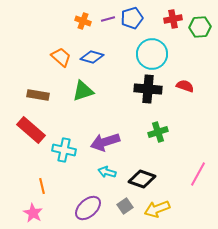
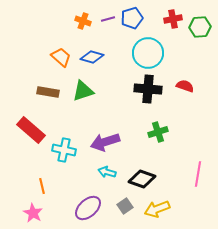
cyan circle: moved 4 px left, 1 px up
brown rectangle: moved 10 px right, 3 px up
pink line: rotated 20 degrees counterclockwise
